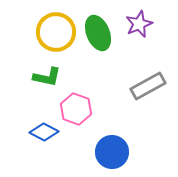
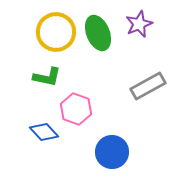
blue diamond: rotated 20 degrees clockwise
